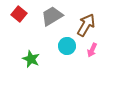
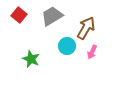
red square: moved 1 px down
brown arrow: moved 3 px down
pink arrow: moved 2 px down
